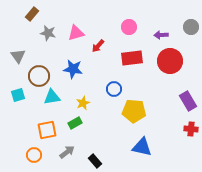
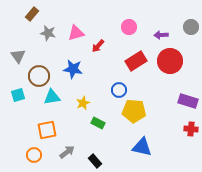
red rectangle: moved 4 px right, 3 px down; rotated 25 degrees counterclockwise
blue circle: moved 5 px right, 1 px down
purple rectangle: rotated 42 degrees counterclockwise
green rectangle: moved 23 px right; rotated 56 degrees clockwise
